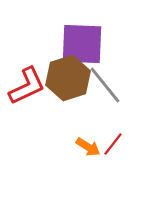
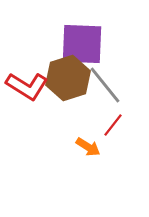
red L-shape: rotated 57 degrees clockwise
red line: moved 19 px up
